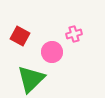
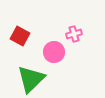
pink circle: moved 2 px right
